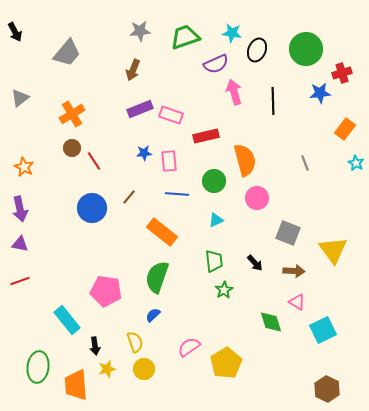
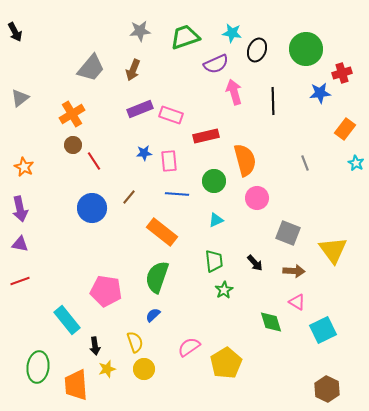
gray trapezoid at (67, 53): moved 24 px right, 15 px down
brown circle at (72, 148): moved 1 px right, 3 px up
